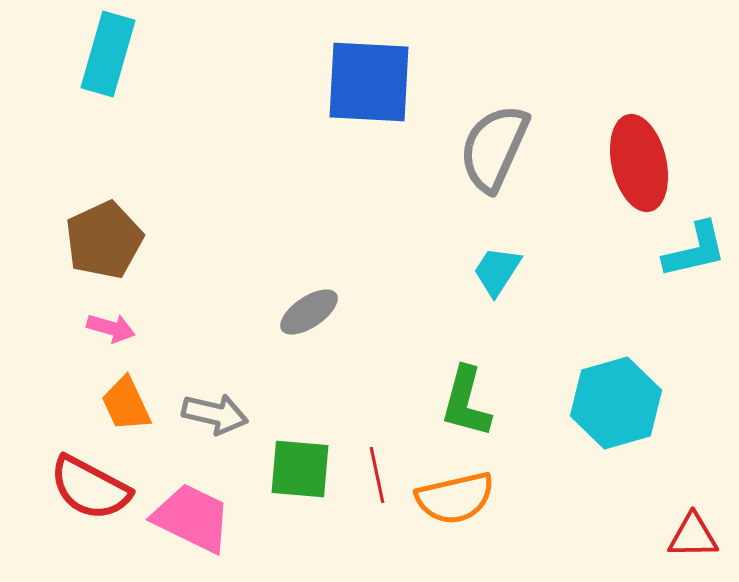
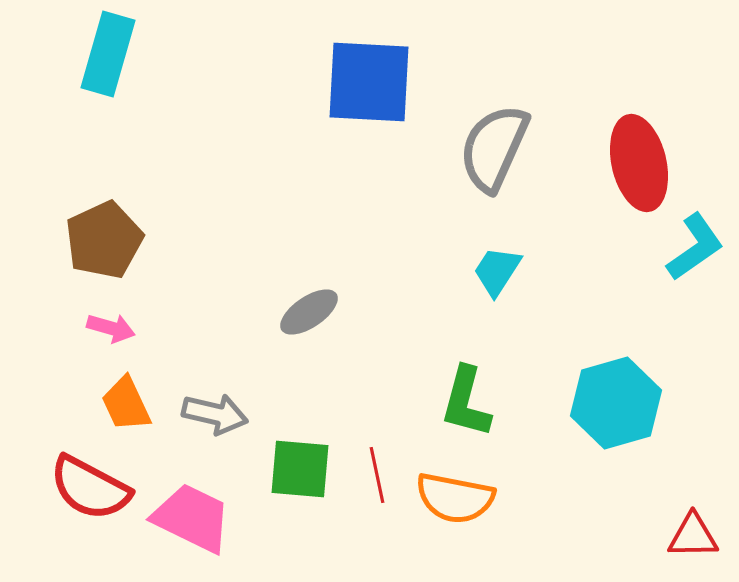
cyan L-shape: moved 3 px up; rotated 22 degrees counterclockwise
orange semicircle: rotated 24 degrees clockwise
